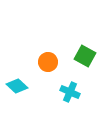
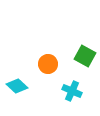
orange circle: moved 2 px down
cyan cross: moved 2 px right, 1 px up
